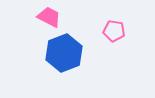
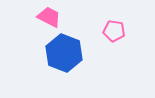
blue hexagon: rotated 18 degrees counterclockwise
